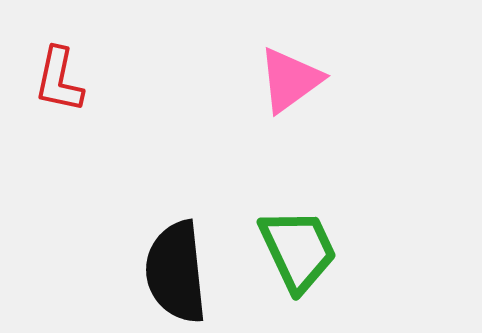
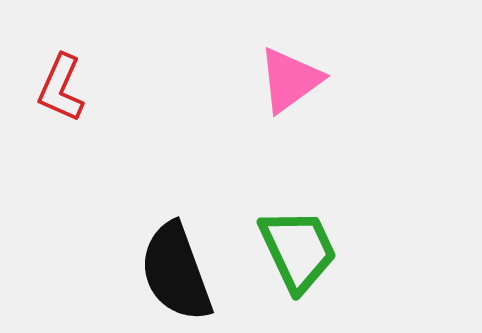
red L-shape: moved 2 px right, 8 px down; rotated 12 degrees clockwise
black semicircle: rotated 14 degrees counterclockwise
